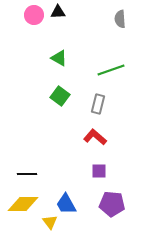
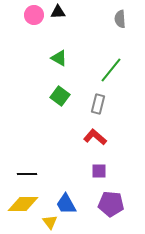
green line: rotated 32 degrees counterclockwise
purple pentagon: moved 1 px left
